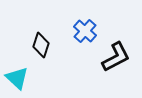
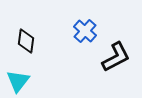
black diamond: moved 15 px left, 4 px up; rotated 10 degrees counterclockwise
cyan triangle: moved 1 px right, 3 px down; rotated 25 degrees clockwise
